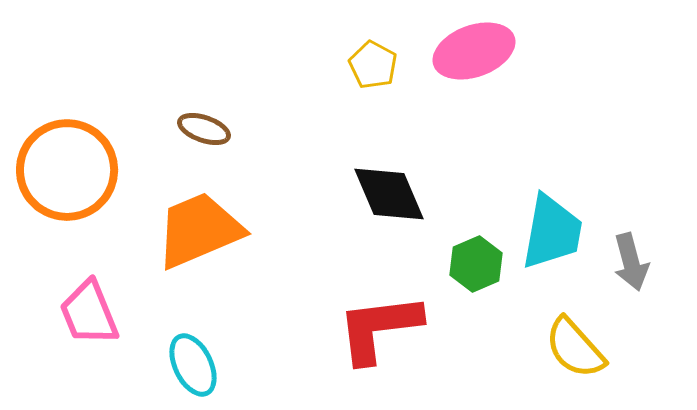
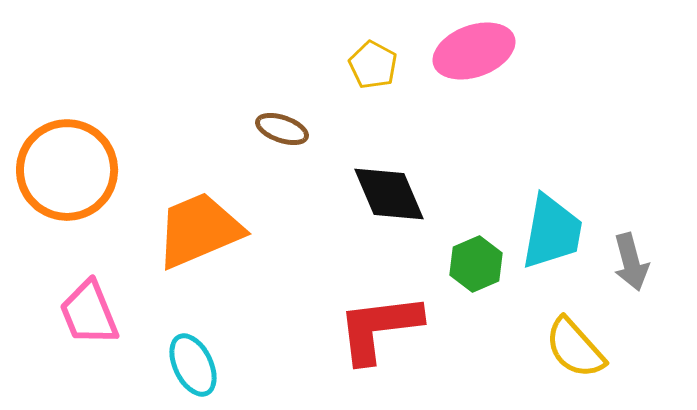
brown ellipse: moved 78 px right
